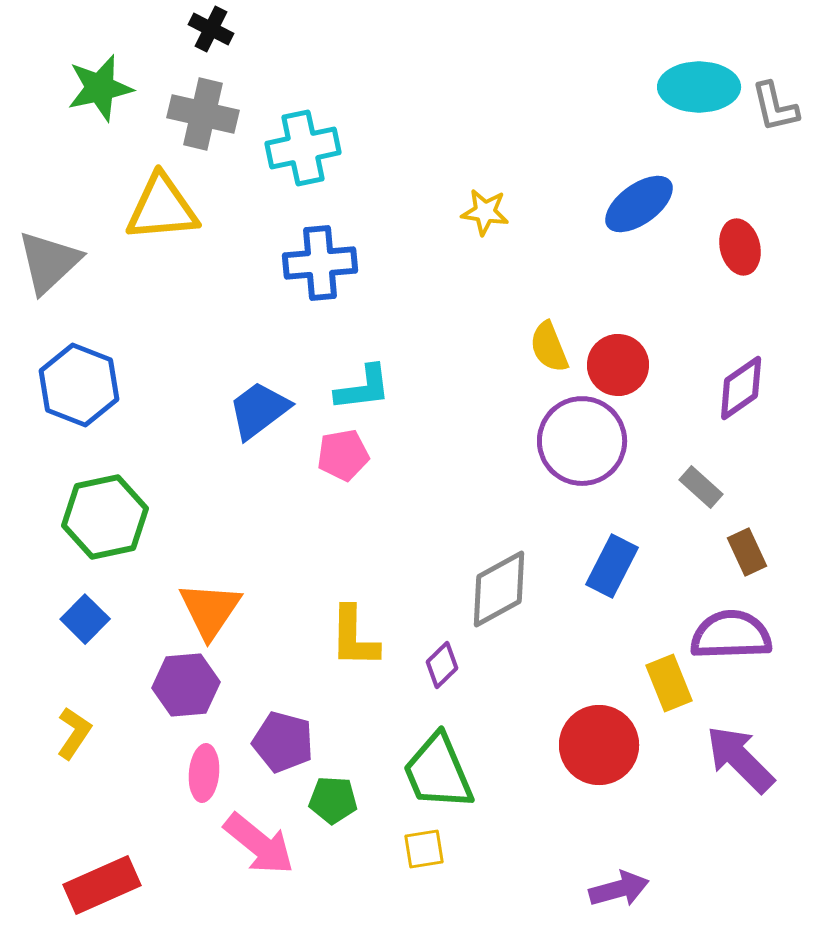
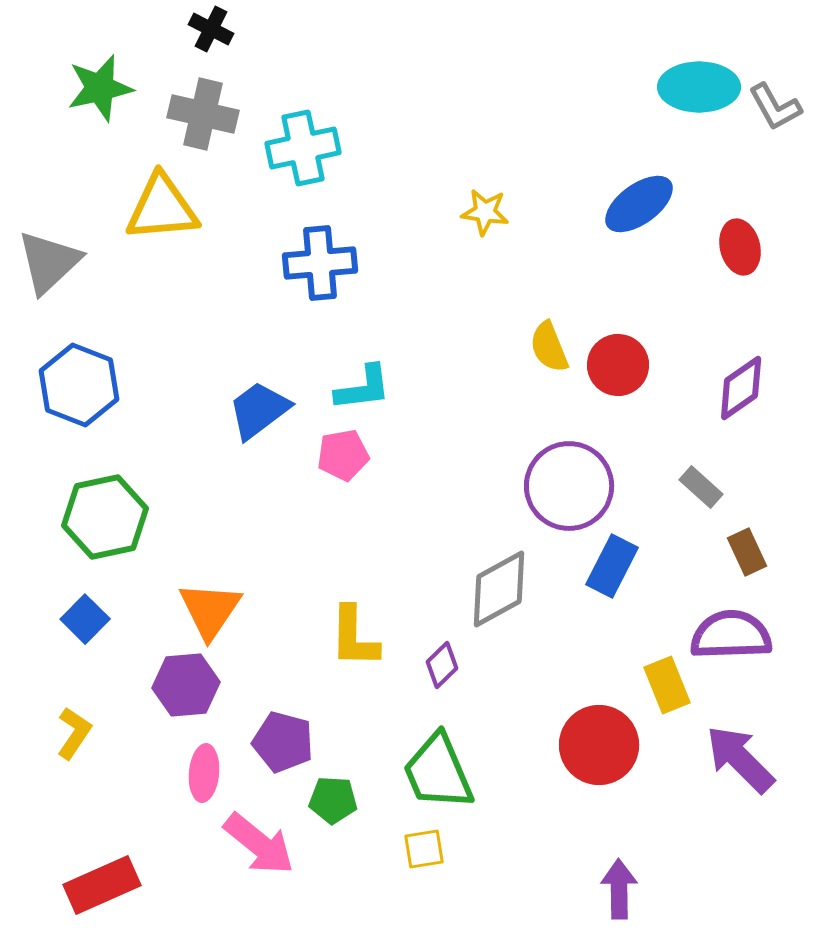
gray L-shape at (775, 107): rotated 16 degrees counterclockwise
purple circle at (582, 441): moved 13 px left, 45 px down
yellow rectangle at (669, 683): moved 2 px left, 2 px down
purple arrow at (619, 889): rotated 76 degrees counterclockwise
